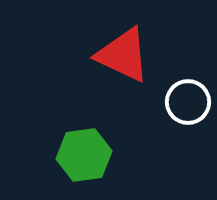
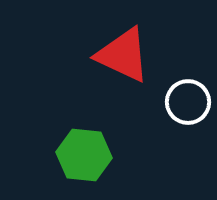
green hexagon: rotated 14 degrees clockwise
